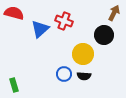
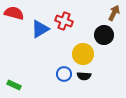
blue triangle: rotated 12 degrees clockwise
green rectangle: rotated 48 degrees counterclockwise
